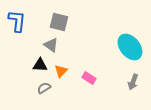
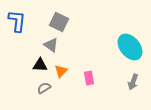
gray square: rotated 12 degrees clockwise
pink rectangle: rotated 48 degrees clockwise
